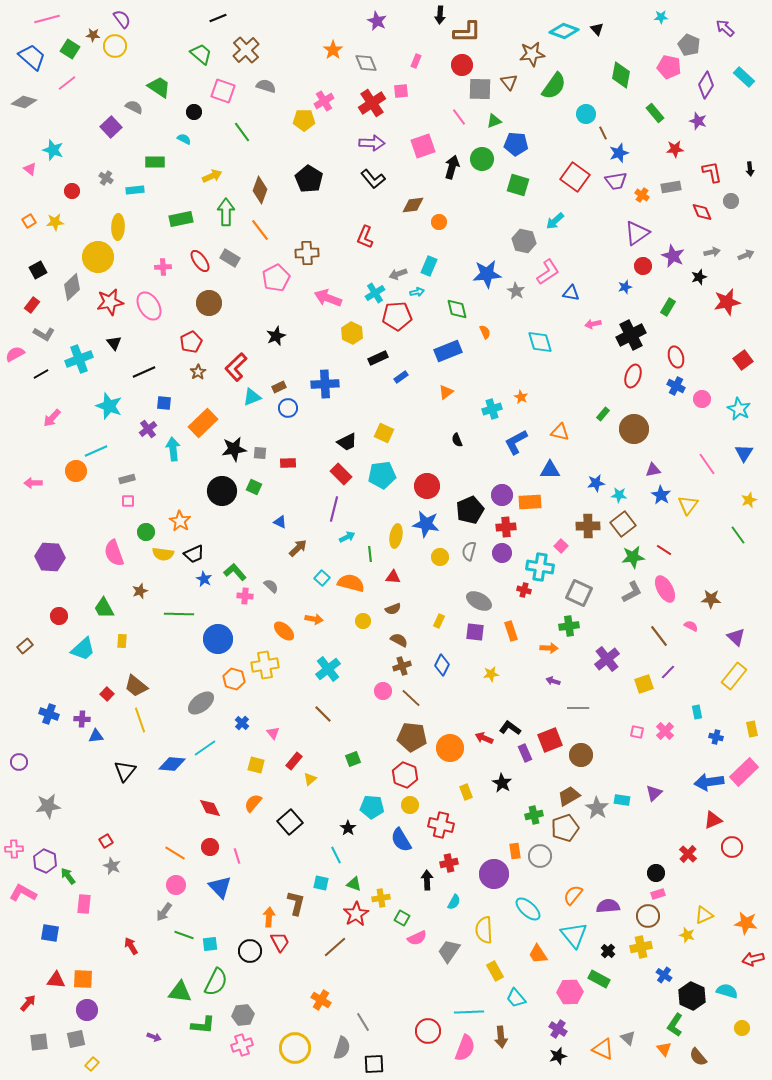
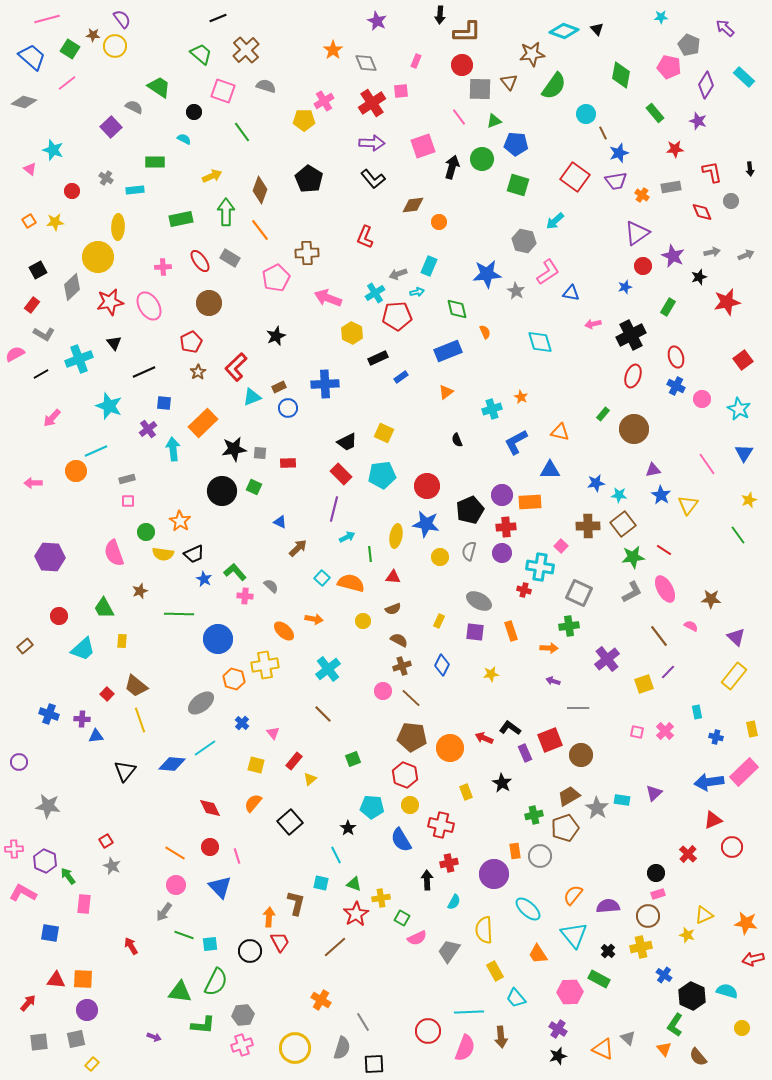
gray star at (48, 806): rotated 15 degrees clockwise
